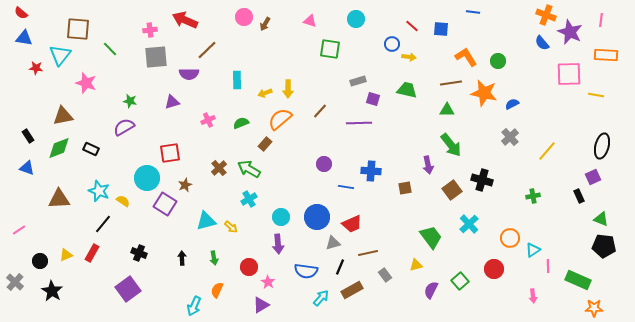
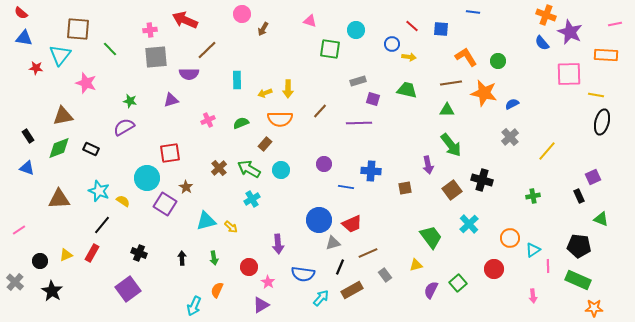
pink circle at (244, 17): moved 2 px left, 3 px up
cyan circle at (356, 19): moved 11 px down
pink line at (601, 20): moved 14 px right, 4 px down; rotated 72 degrees clockwise
brown arrow at (265, 24): moved 2 px left, 5 px down
purple triangle at (172, 102): moved 1 px left, 2 px up
orange semicircle at (280, 119): rotated 140 degrees counterclockwise
black ellipse at (602, 146): moved 24 px up
brown star at (185, 185): moved 1 px right, 2 px down; rotated 16 degrees counterclockwise
cyan cross at (249, 199): moved 3 px right
cyan circle at (281, 217): moved 47 px up
blue circle at (317, 217): moved 2 px right, 3 px down
black line at (103, 224): moved 1 px left, 1 px down
black pentagon at (604, 246): moved 25 px left
brown line at (368, 253): rotated 12 degrees counterclockwise
blue semicircle at (306, 271): moved 3 px left, 3 px down
green square at (460, 281): moved 2 px left, 2 px down
